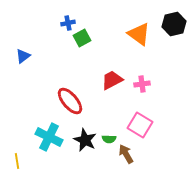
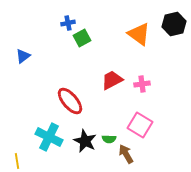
black star: moved 1 px down
